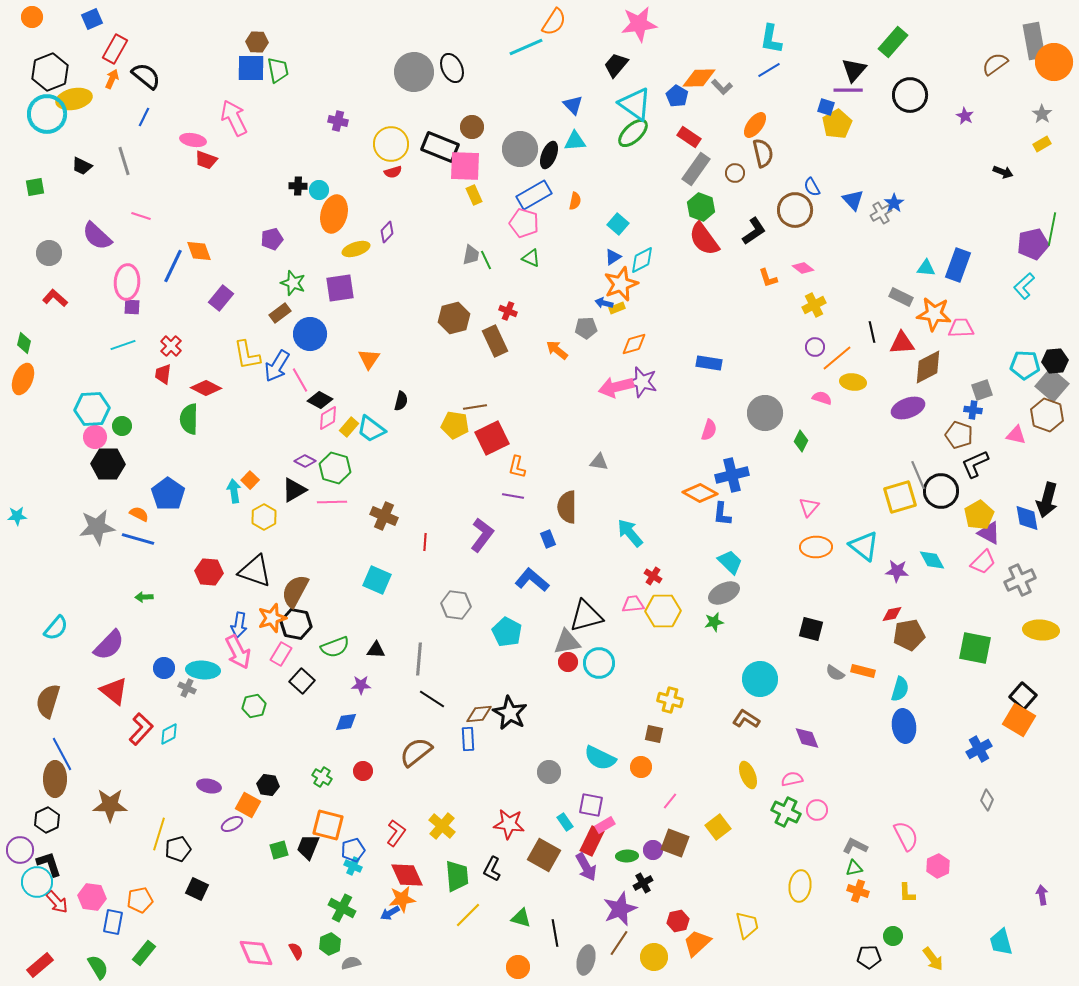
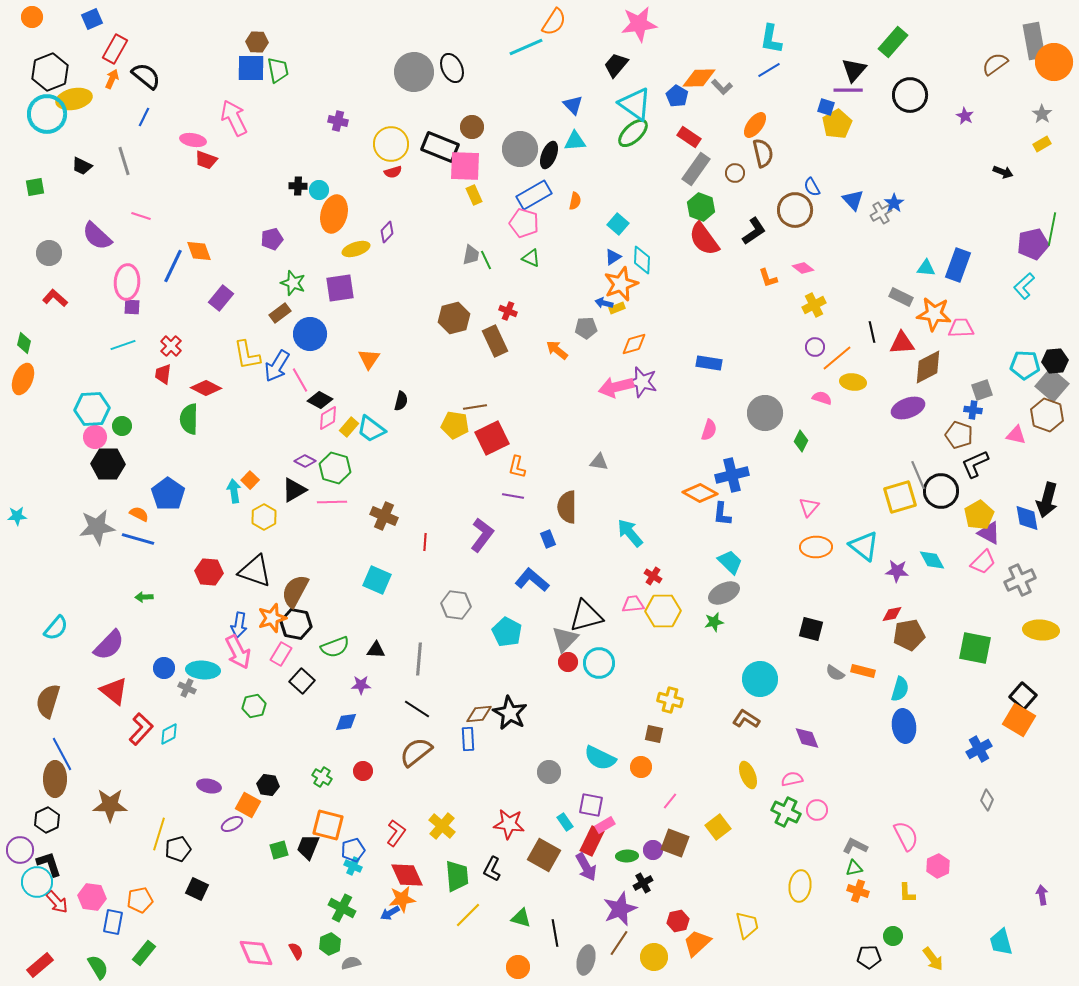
cyan diamond at (642, 260): rotated 60 degrees counterclockwise
gray triangle at (567, 642): moved 2 px left, 3 px up; rotated 36 degrees counterclockwise
black line at (432, 699): moved 15 px left, 10 px down
